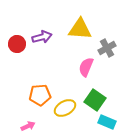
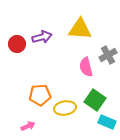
gray cross: moved 1 px right, 7 px down
pink semicircle: rotated 36 degrees counterclockwise
yellow ellipse: rotated 20 degrees clockwise
